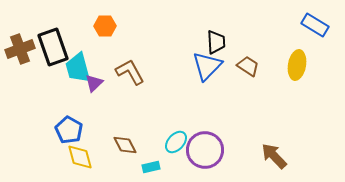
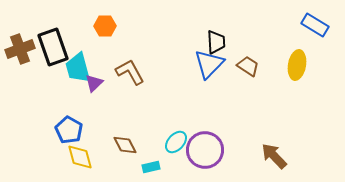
blue triangle: moved 2 px right, 2 px up
